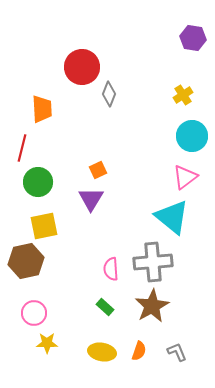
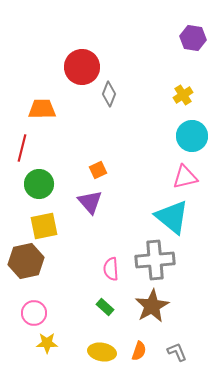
orange trapezoid: rotated 88 degrees counterclockwise
pink triangle: rotated 24 degrees clockwise
green circle: moved 1 px right, 2 px down
purple triangle: moved 1 px left, 3 px down; rotated 12 degrees counterclockwise
gray cross: moved 2 px right, 2 px up
